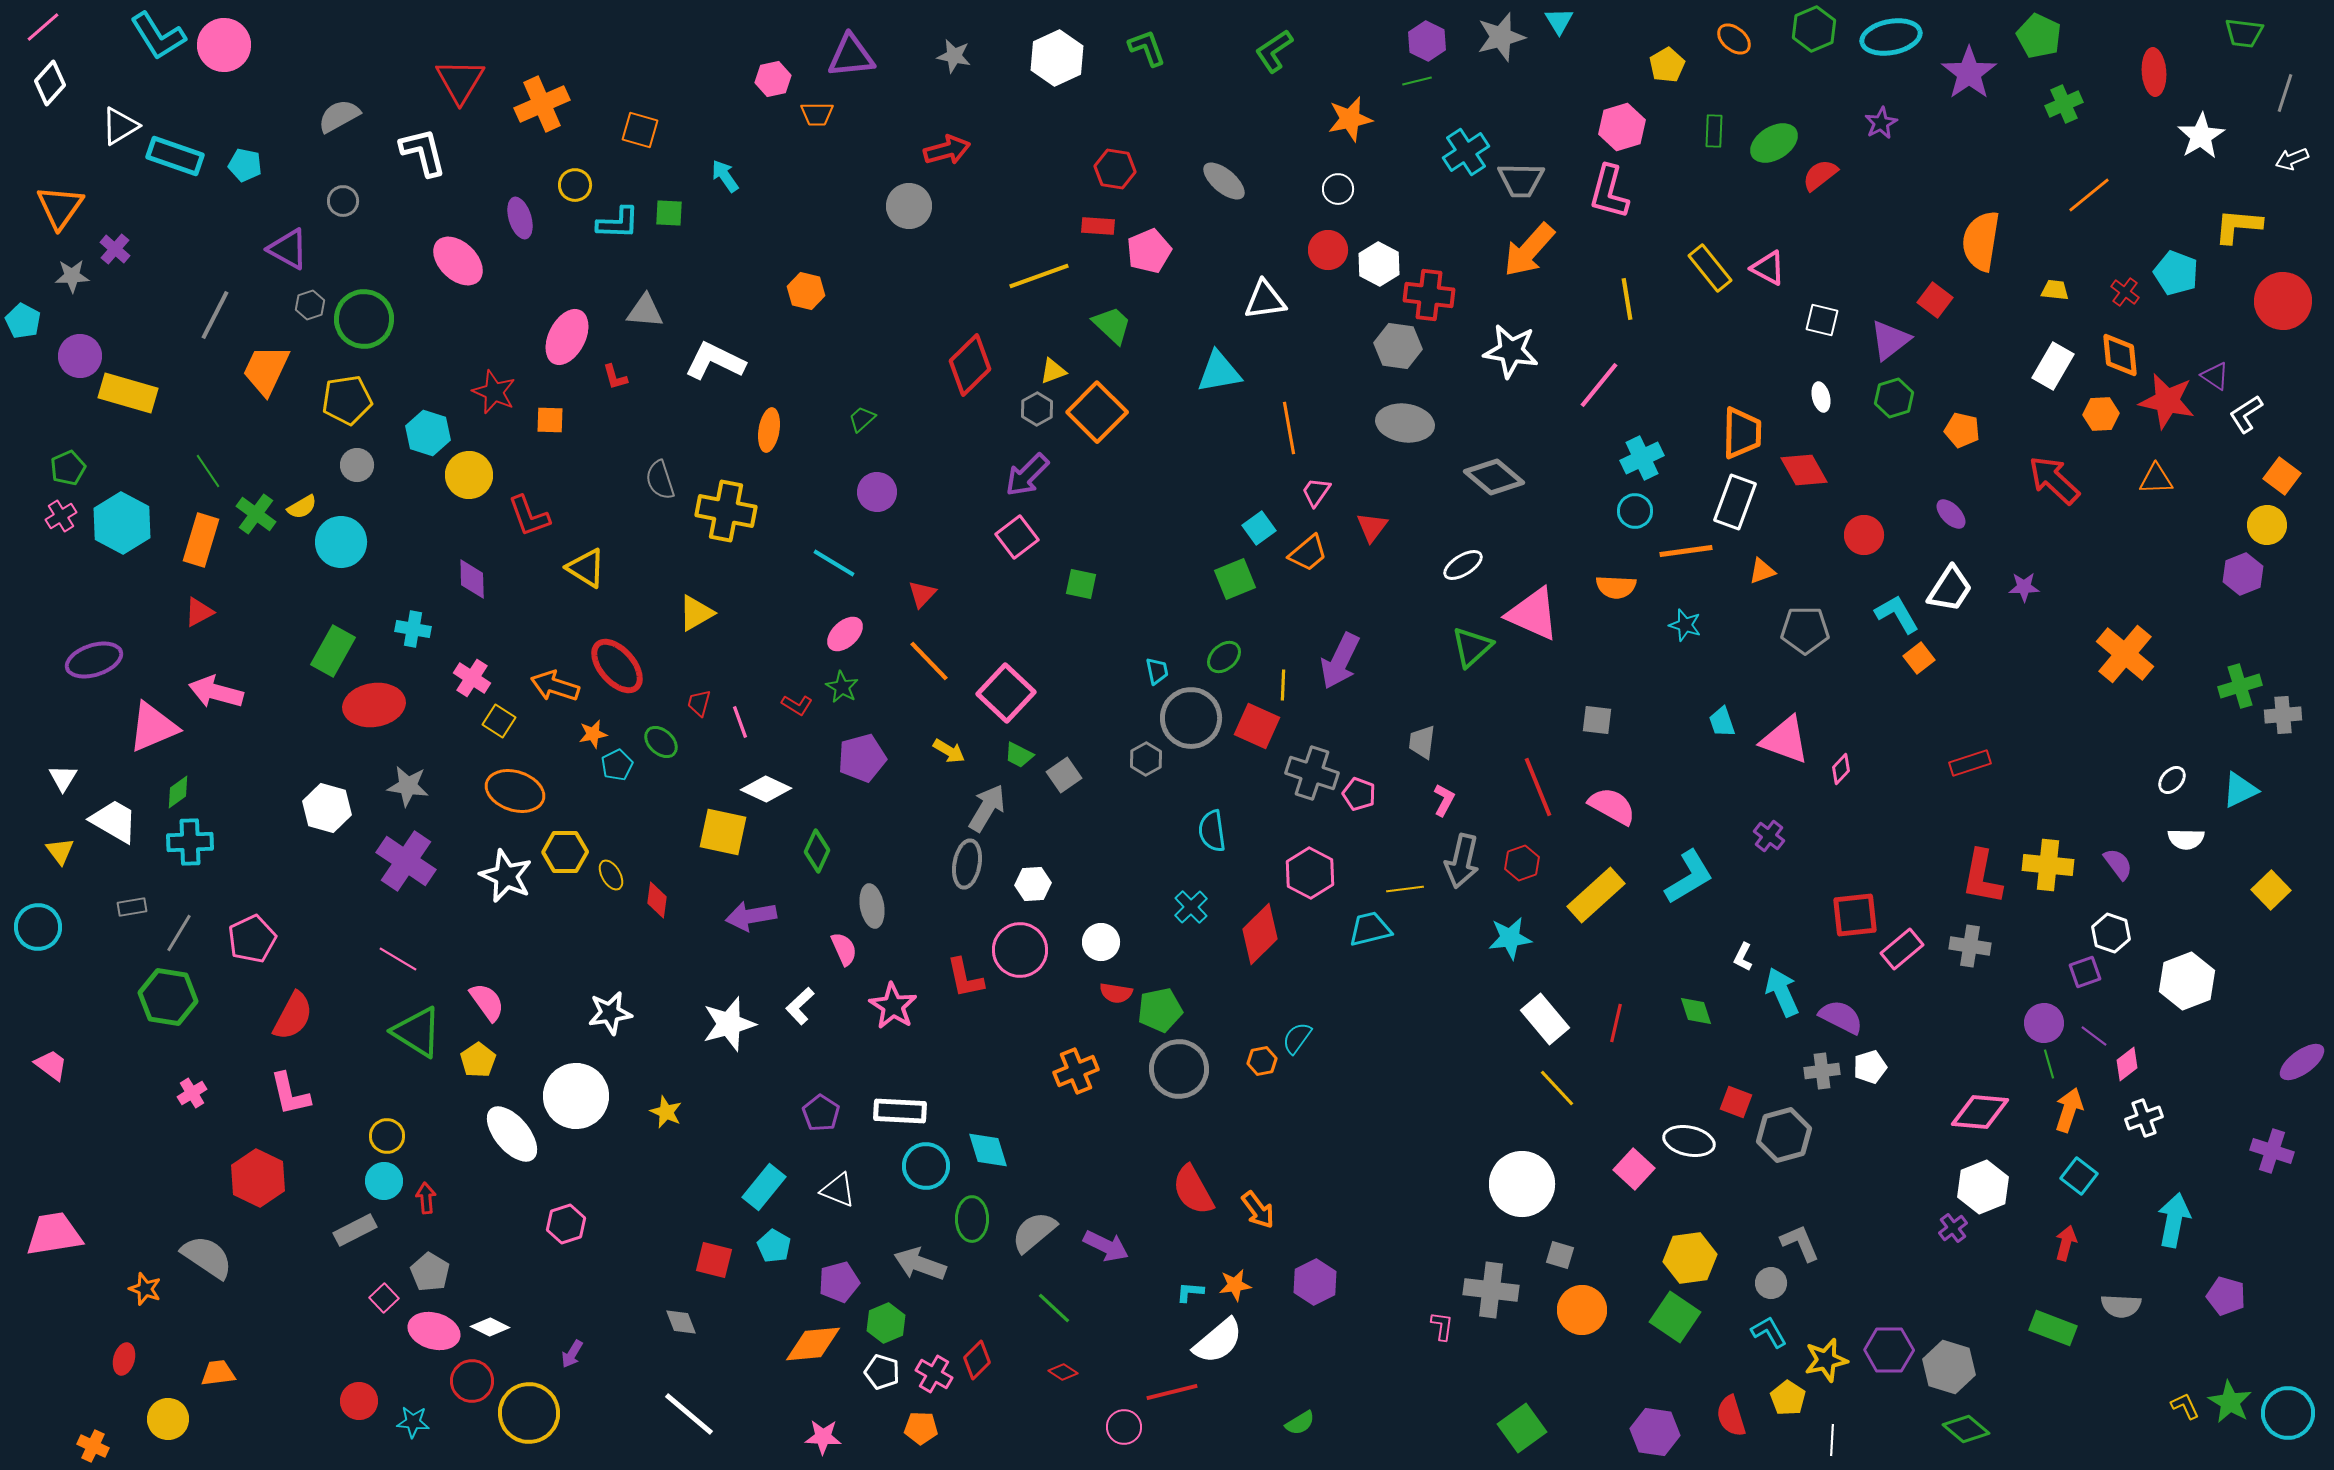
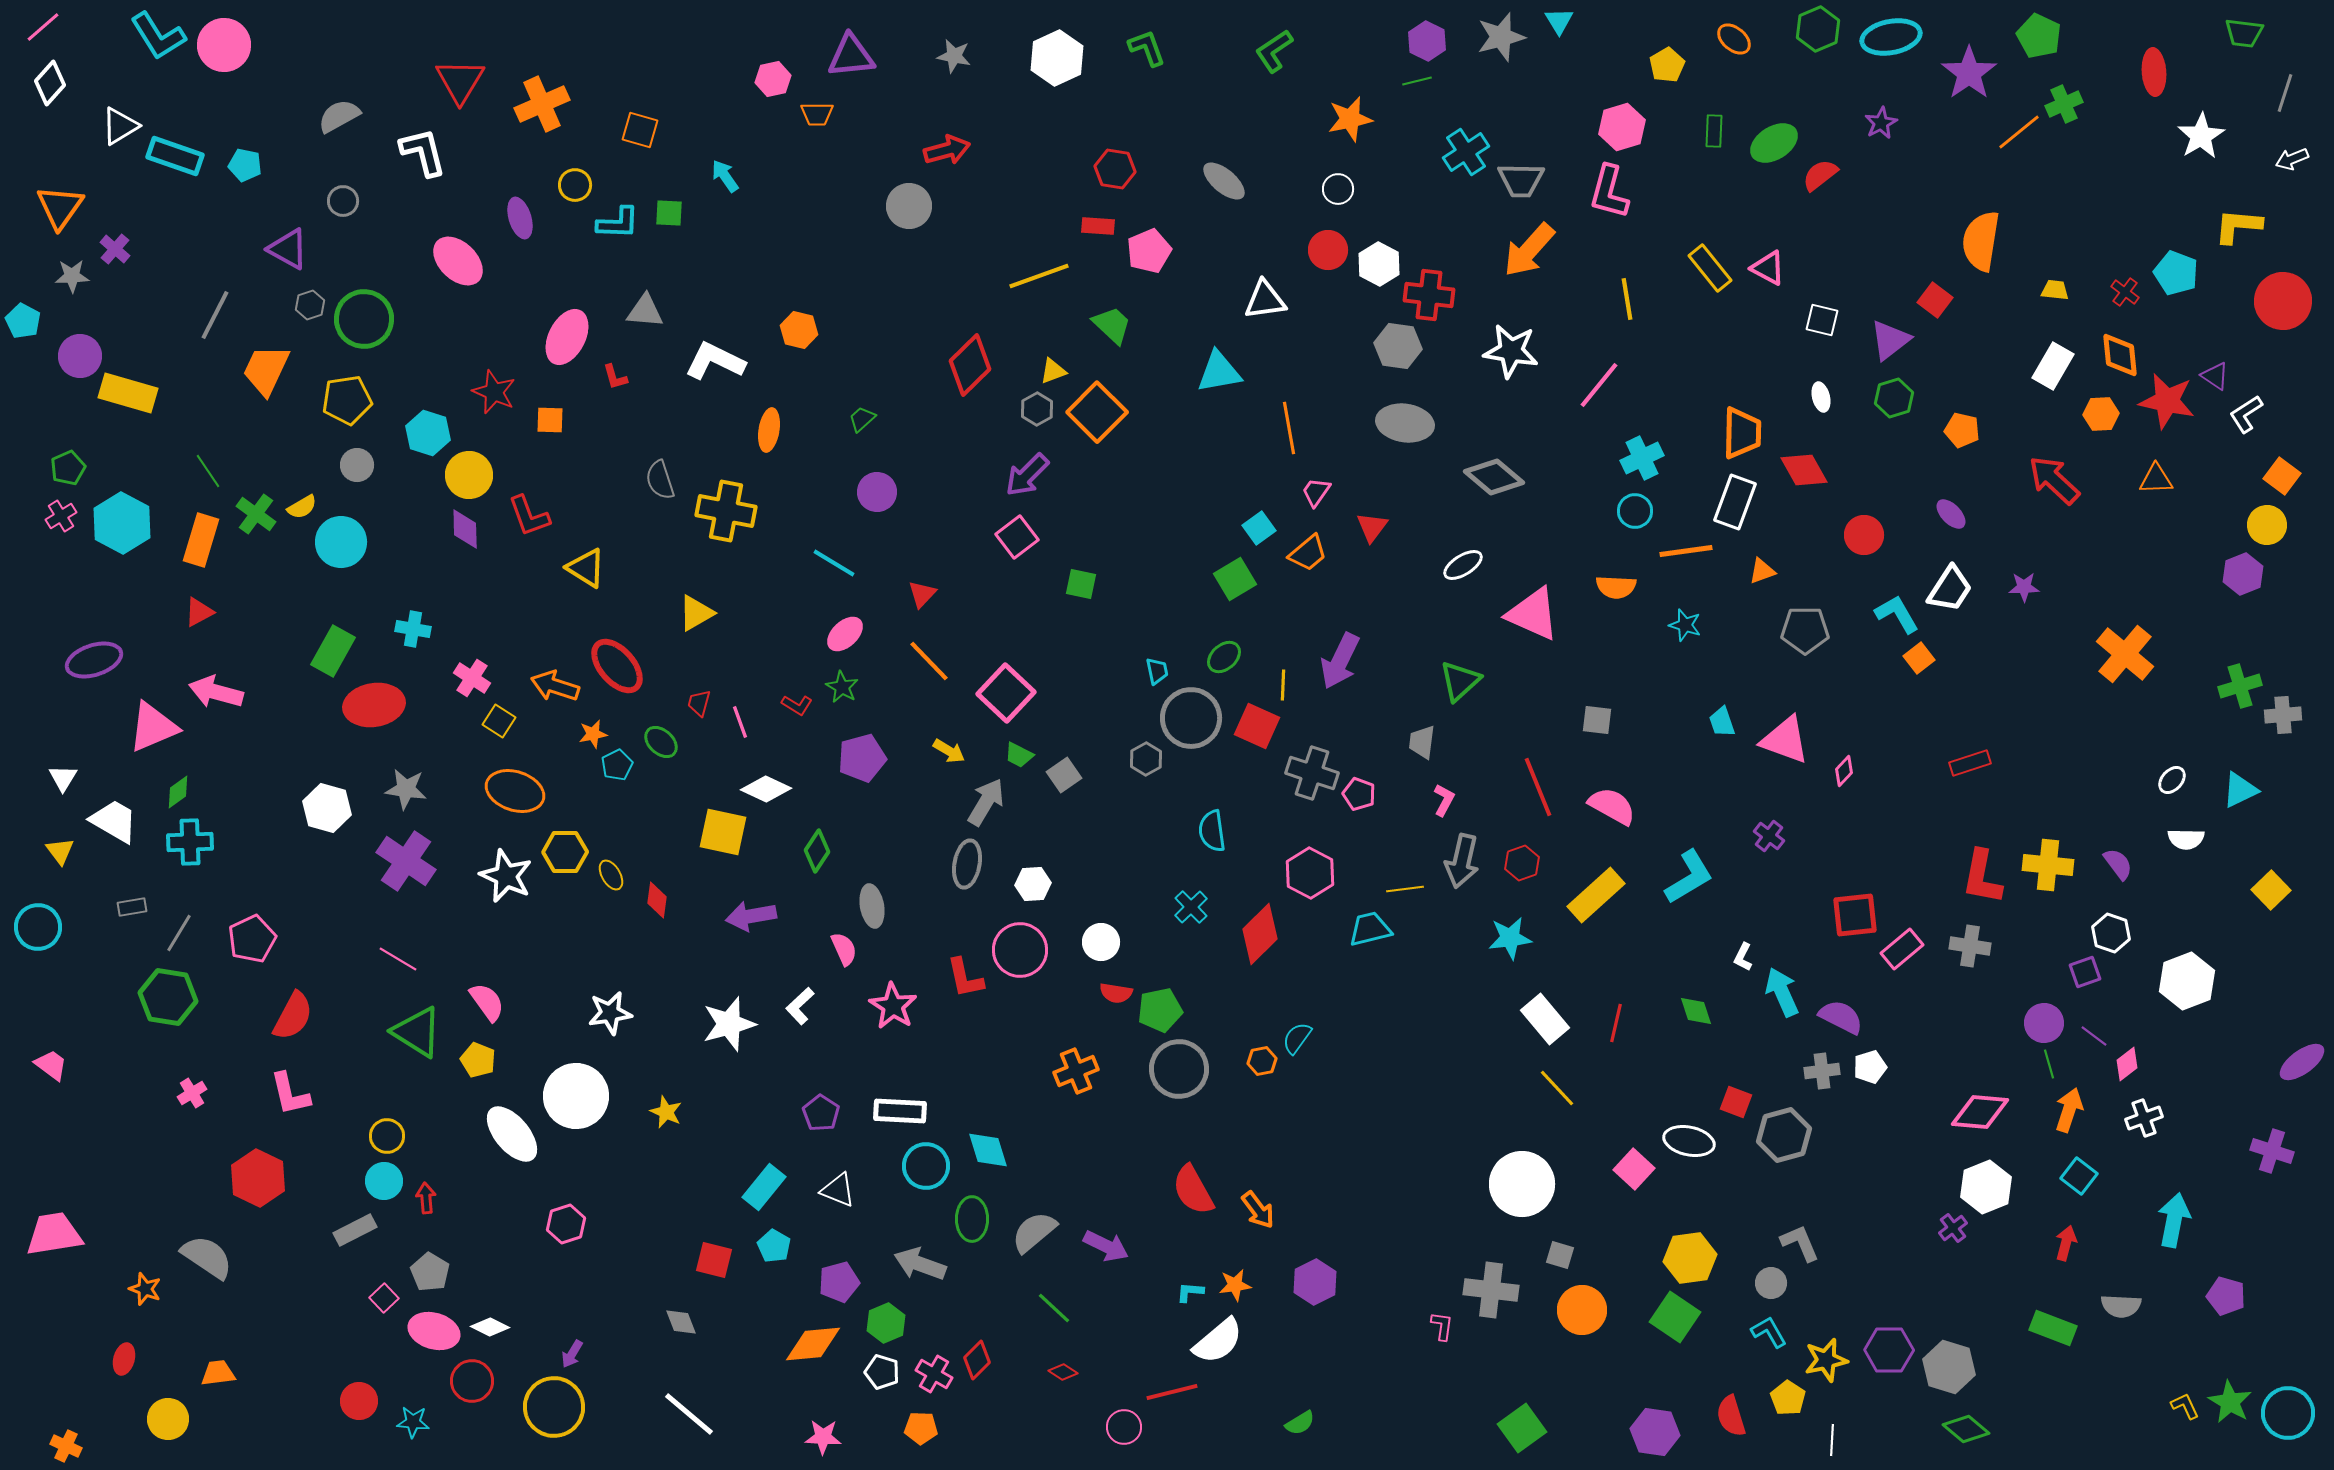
green hexagon at (1814, 29): moved 4 px right
orange line at (2089, 195): moved 70 px left, 63 px up
orange hexagon at (806, 291): moved 7 px left, 39 px down
purple diamond at (472, 579): moved 7 px left, 50 px up
green square at (1235, 579): rotated 9 degrees counterclockwise
green triangle at (1472, 647): moved 12 px left, 34 px down
pink diamond at (1841, 769): moved 3 px right, 2 px down
gray star at (408, 786): moved 2 px left, 3 px down
gray arrow at (987, 808): moved 1 px left, 6 px up
green diamond at (817, 851): rotated 9 degrees clockwise
yellow pentagon at (478, 1060): rotated 16 degrees counterclockwise
white hexagon at (1983, 1187): moved 3 px right
yellow circle at (529, 1413): moved 25 px right, 6 px up
orange cross at (93, 1446): moved 27 px left
